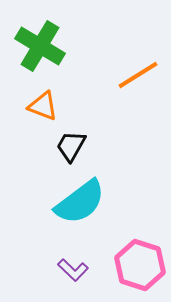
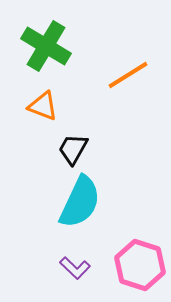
green cross: moved 6 px right
orange line: moved 10 px left
black trapezoid: moved 2 px right, 3 px down
cyan semicircle: rotated 28 degrees counterclockwise
purple L-shape: moved 2 px right, 2 px up
